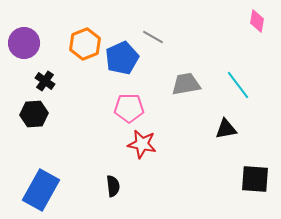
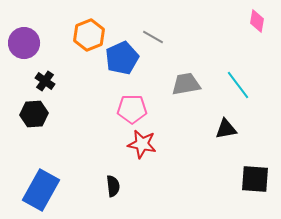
orange hexagon: moved 4 px right, 9 px up
pink pentagon: moved 3 px right, 1 px down
